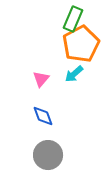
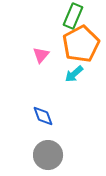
green rectangle: moved 3 px up
pink triangle: moved 24 px up
